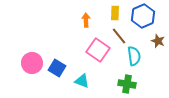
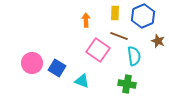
brown line: rotated 30 degrees counterclockwise
